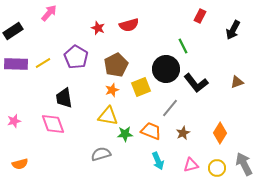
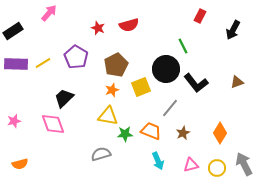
black trapezoid: rotated 55 degrees clockwise
